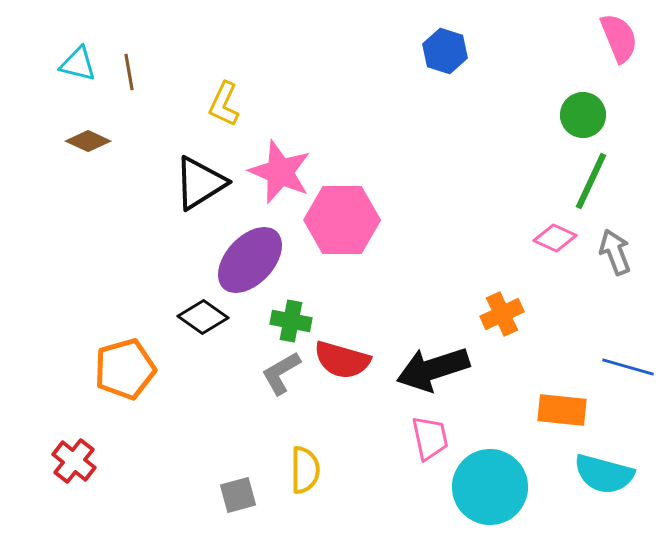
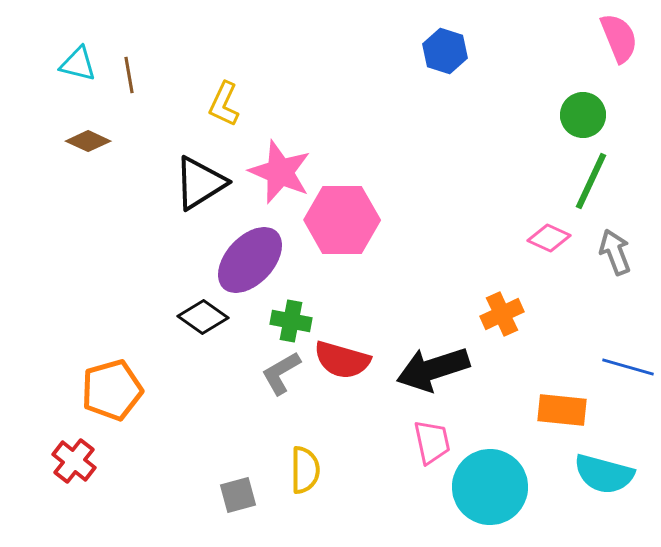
brown line: moved 3 px down
pink diamond: moved 6 px left
orange pentagon: moved 13 px left, 21 px down
pink trapezoid: moved 2 px right, 4 px down
